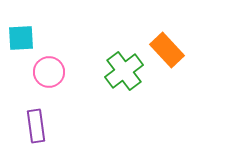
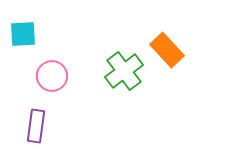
cyan square: moved 2 px right, 4 px up
pink circle: moved 3 px right, 4 px down
purple rectangle: rotated 16 degrees clockwise
